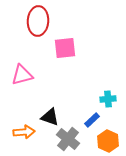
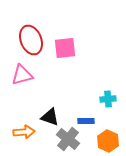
red ellipse: moved 7 px left, 19 px down; rotated 24 degrees counterclockwise
blue rectangle: moved 6 px left, 1 px down; rotated 42 degrees clockwise
